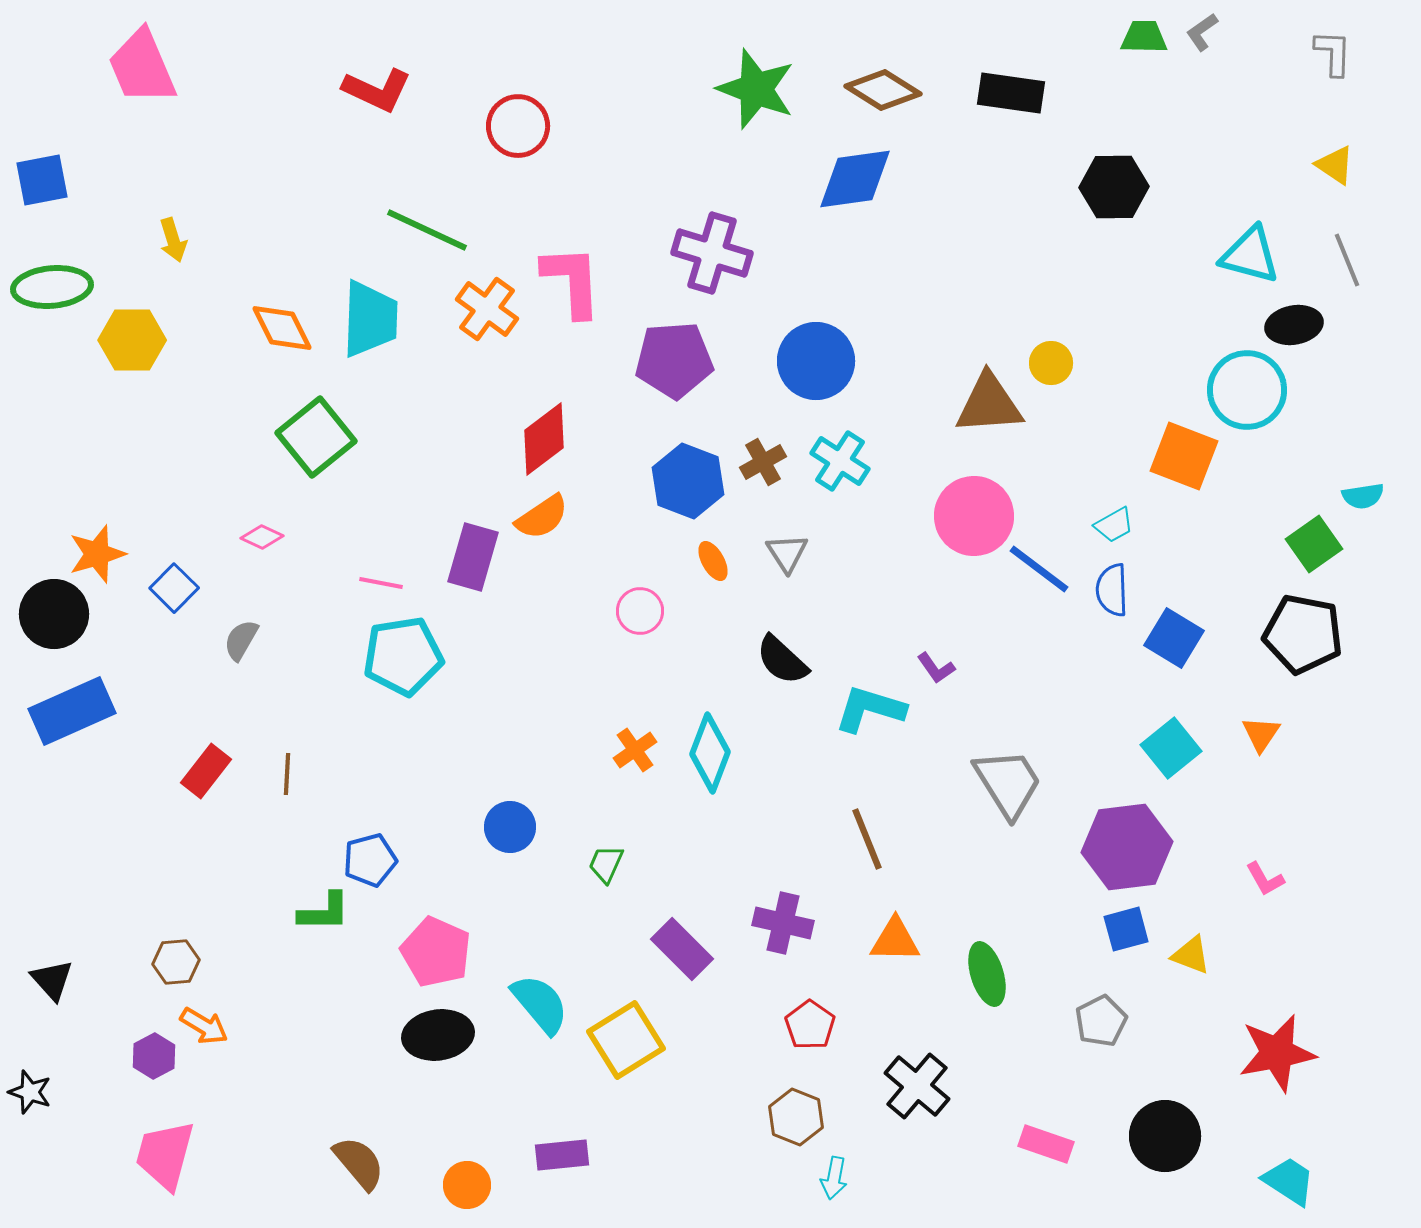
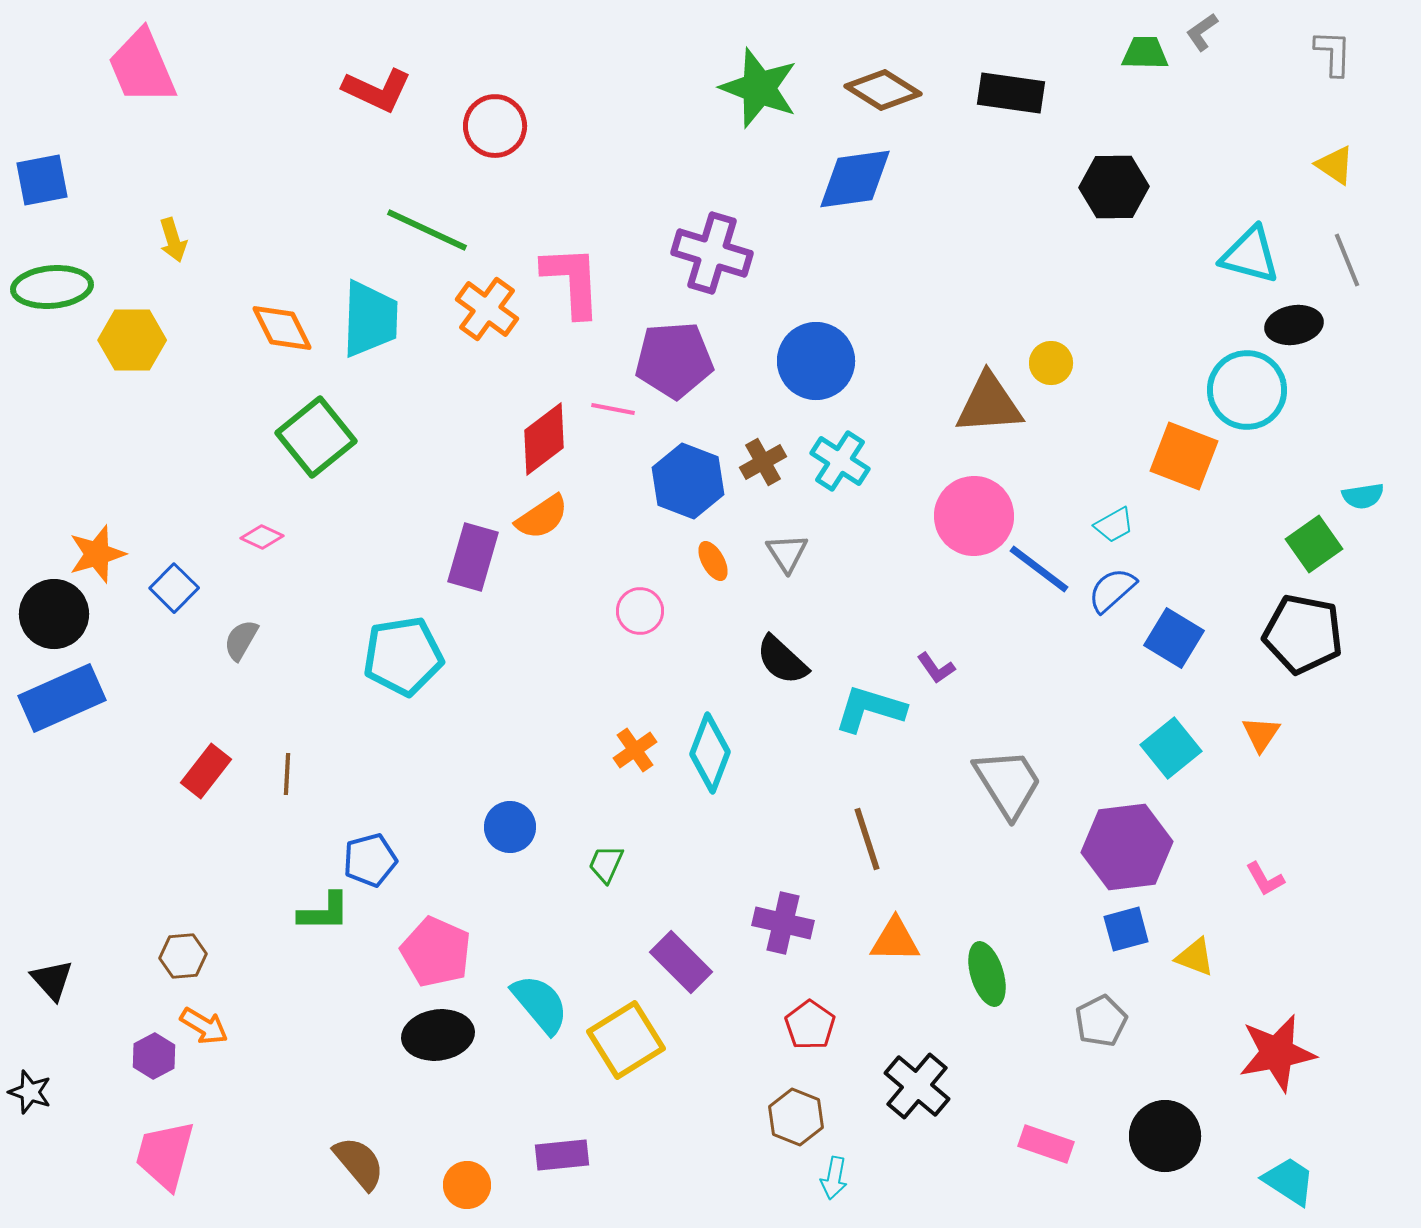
green trapezoid at (1144, 37): moved 1 px right, 16 px down
green star at (756, 89): moved 3 px right, 1 px up
red circle at (518, 126): moved 23 px left
pink line at (381, 583): moved 232 px right, 174 px up
blue semicircle at (1112, 590): rotated 50 degrees clockwise
blue rectangle at (72, 711): moved 10 px left, 13 px up
brown line at (867, 839): rotated 4 degrees clockwise
purple rectangle at (682, 949): moved 1 px left, 13 px down
yellow triangle at (1191, 955): moved 4 px right, 2 px down
brown hexagon at (176, 962): moved 7 px right, 6 px up
